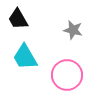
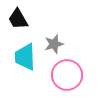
gray star: moved 19 px left, 14 px down; rotated 30 degrees counterclockwise
cyan trapezoid: rotated 28 degrees clockwise
